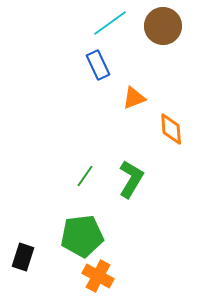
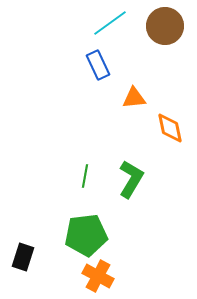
brown circle: moved 2 px right
orange triangle: rotated 15 degrees clockwise
orange diamond: moved 1 px left, 1 px up; rotated 8 degrees counterclockwise
green line: rotated 25 degrees counterclockwise
green pentagon: moved 4 px right, 1 px up
